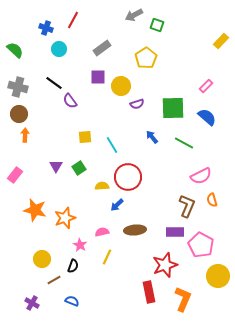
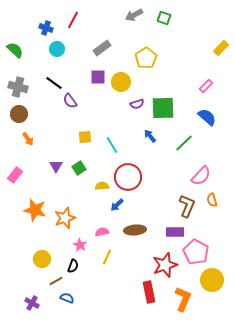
green square at (157, 25): moved 7 px right, 7 px up
yellow rectangle at (221, 41): moved 7 px down
cyan circle at (59, 49): moved 2 px left
yellow circle at (121, 86): moved 4 px up
green square at (173, 108): moved 10 px left
orange arrow at (25, 135): moved 3 px right, 4 px down; rotated 144 degrees clockwise
blue arrow at (152, 137): moved 2 px left, 1 px up
green line at (184, 143): rotated 72 degrees counterclockwise
pink semicircle at (201, 176): rotated 20 degrees counterclockwise
pink pentagon at (201, 245): moved 5 px left, 7 px down
yellow circle at (218, 276): moved 6 px left, 4 px down
brown line at (54, 280): moved 2 px right, 1 px down
blue semicircle at (72, 301): moved 5 px left, 3 px up
